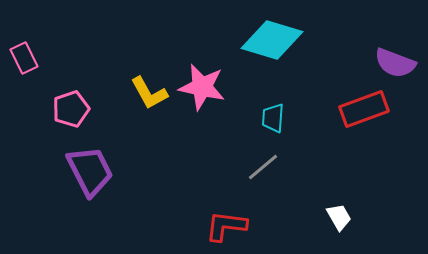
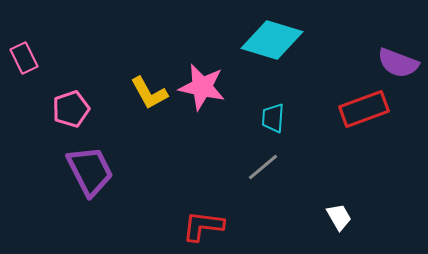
purple semicircle: moved 3 px right
red L-shape: moved 23 px left
